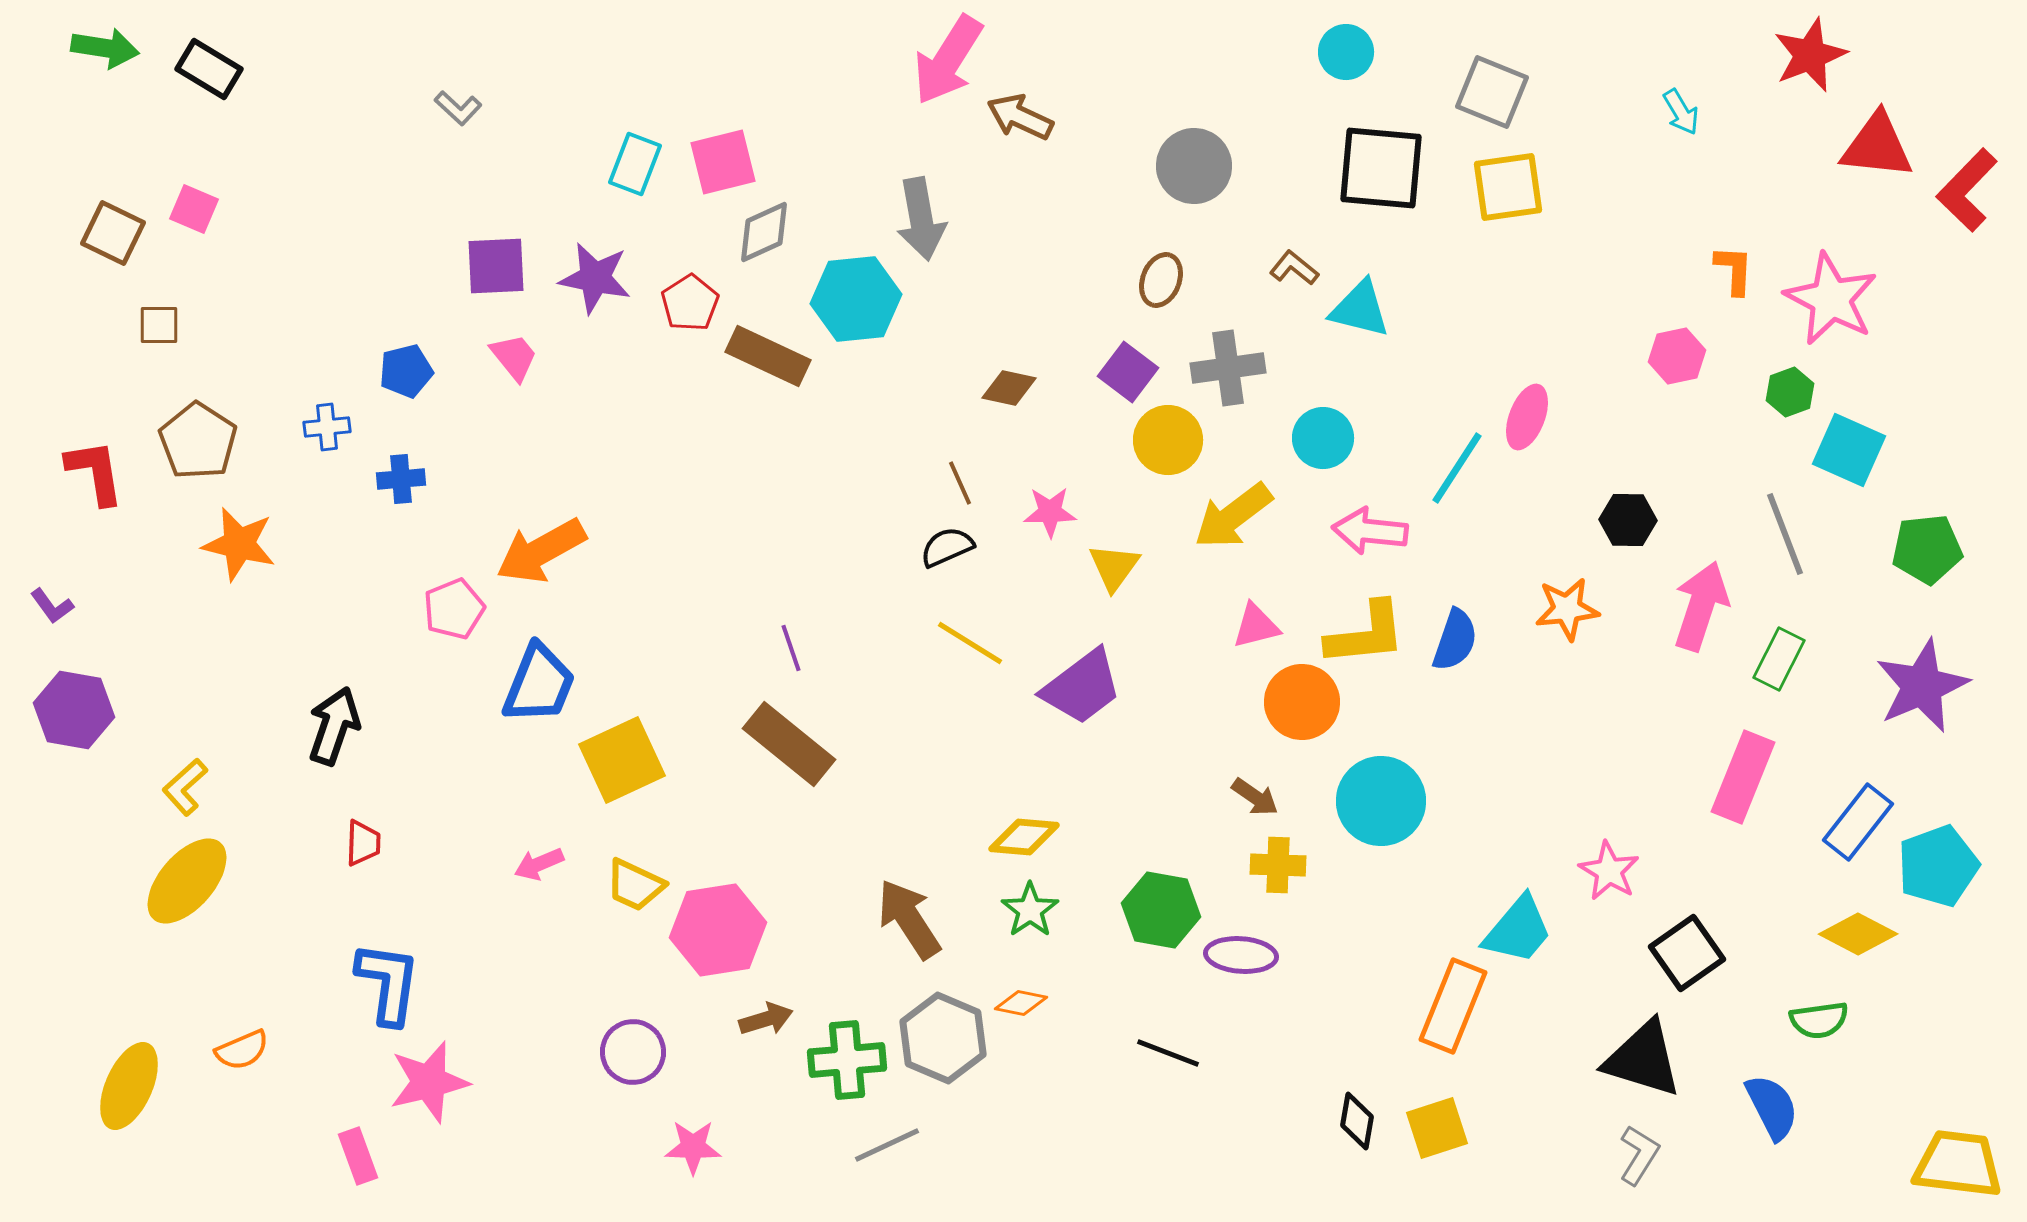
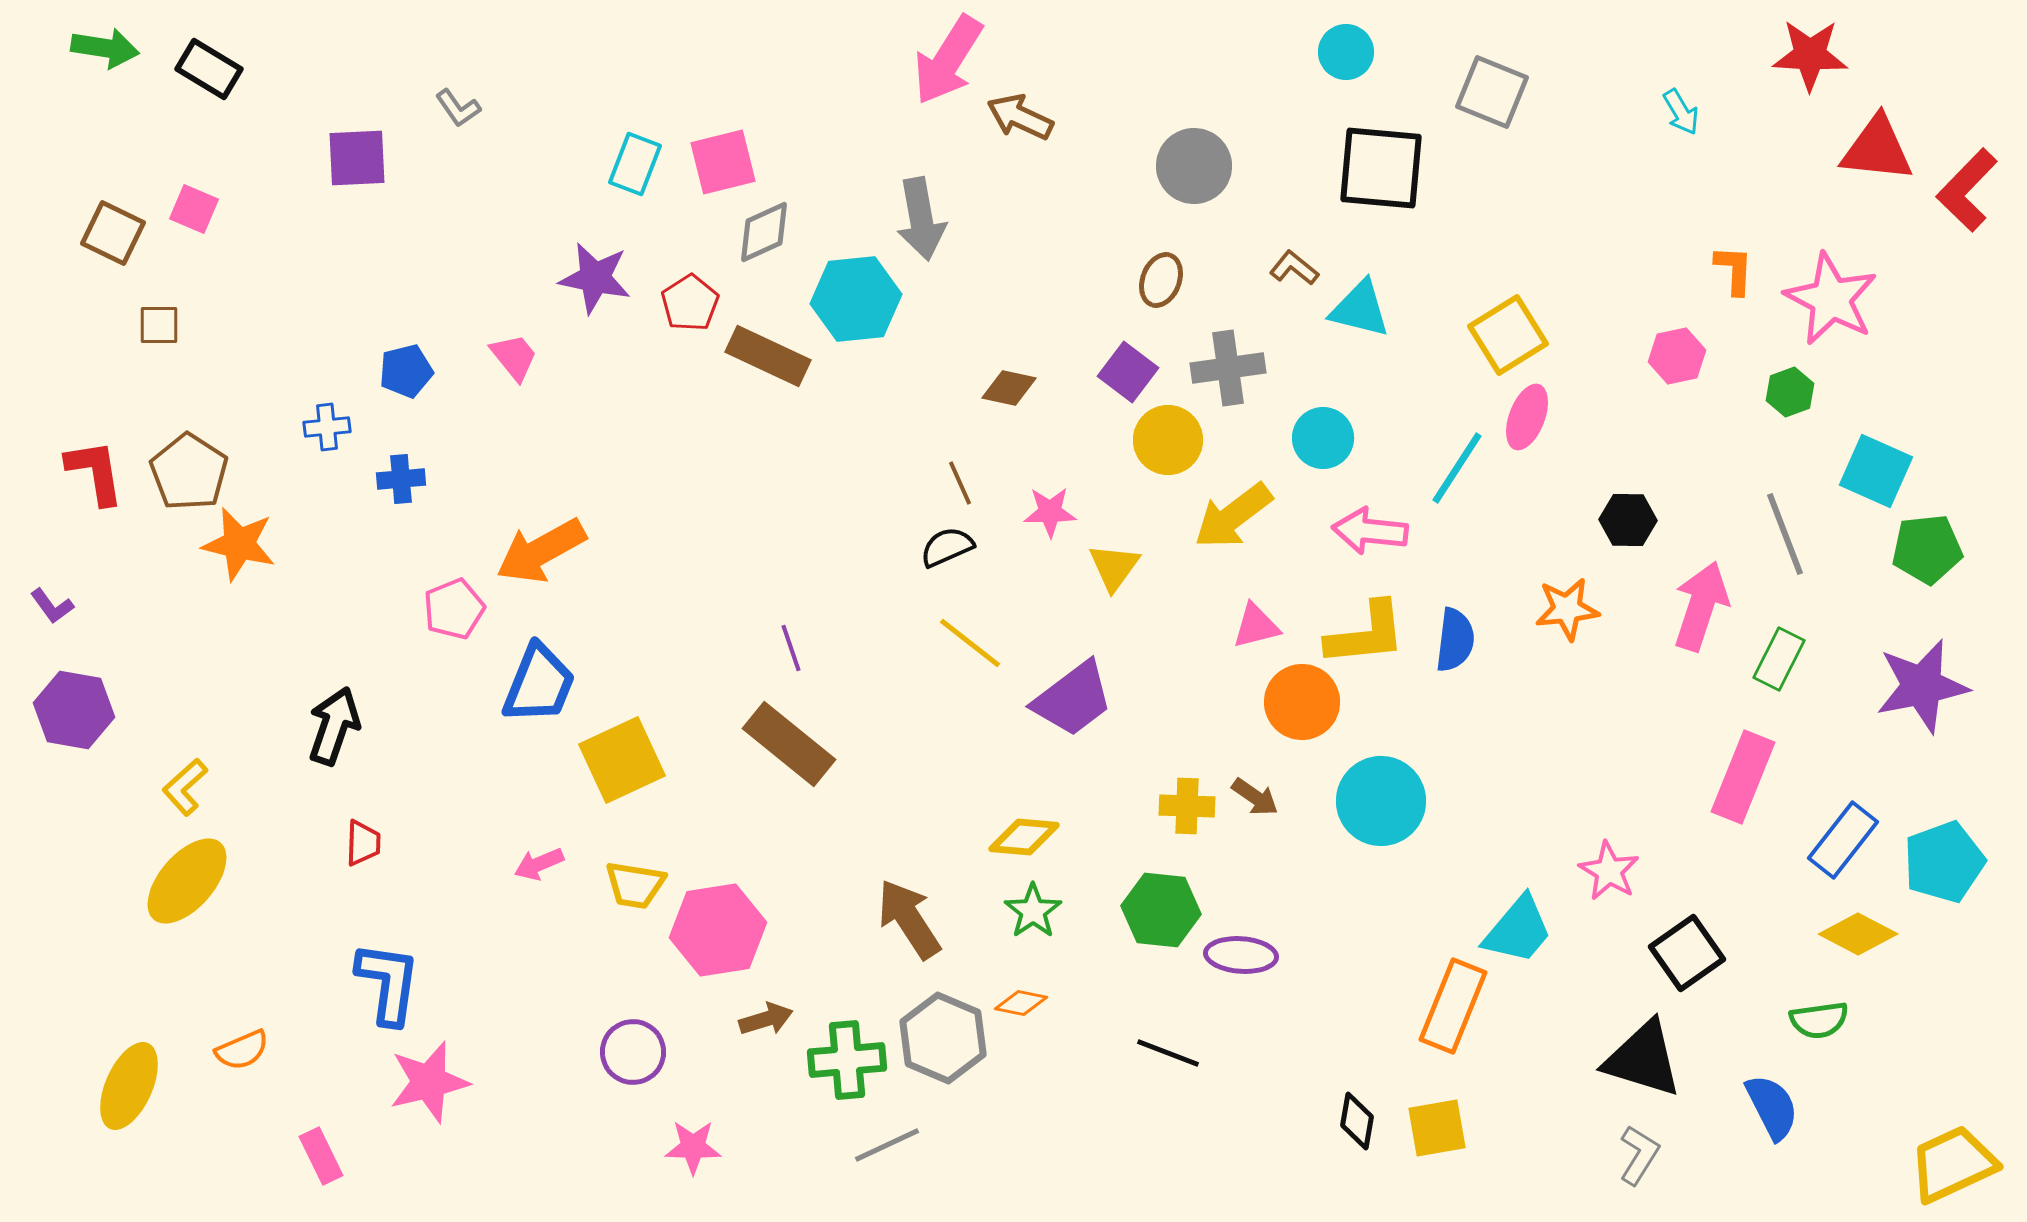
red star at (1810, 55): rotated 24 degrees clockwise
gray L-shape at (458, 108): rotated 12 degrees clockwise
red triangle at (1877, 146): moved 3 px down
yellow square at (1508, 187): moved 148 px down; rotated 24 degrees counterclockwise
purple square at (496, 266): moved 139 px left, 108 px up
brown pentagon at (198, 441): moved 9 px left, 31 px down
cyan square at (1849, 450): moved 27 px right, 21 px down
blue semicircle at (1455, 640): rotated 12 degrees counterclockwise
yellow line at (970, 643): rotated 6 degrees clockwise
purple star at (1922, 686): rotated 12 degrees clockwise
purple trapezoid at (1082, 687): moved 9 px left, 12 px down
blue rectangle at (1858, 822): moved 15 px left, 18 px down
yellow cross at (1278, 865): moved 91 px left, 59 px up
cyan pentagon at (1938, 866): moved 6 px right, 4 px up
yellow trapezoid at (635, 885): rotated 16 degrees counterclockwise
green star at (1030, 910): moved 3 px right, 1 px down
green hexagon at (1161, 910): rotated 4 degrees counterclockwise
yellow square at (1437, 1128): rotated 8 degrees clockwise
pink rectangle at (358, 1156): moved 37 px left; rotated 6 degrees counterclockwise
yellow trapezoid at (1958, 1164): moved 5 px left; rotated 32 degrees counterclockwise
